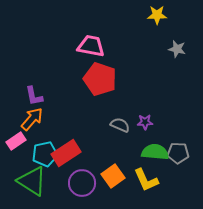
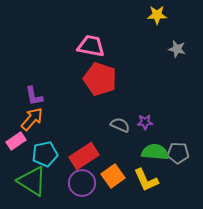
red rectangle: moved 18 px right, 3 px down
